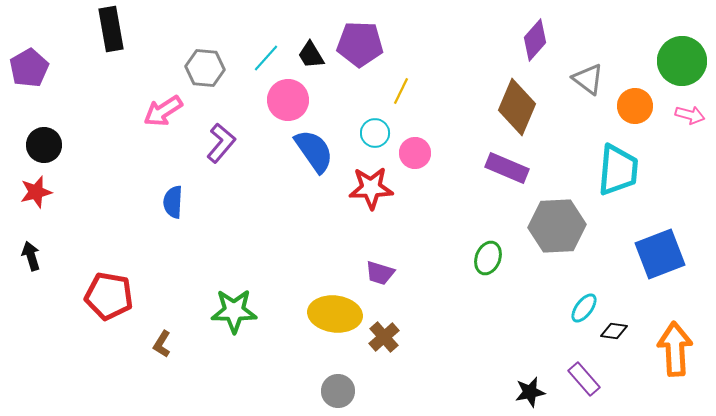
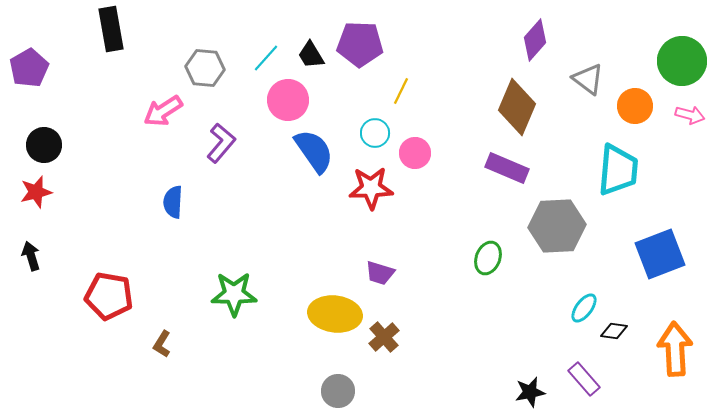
green star at (234, 311): moved 17 px up
